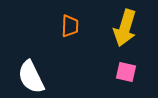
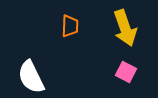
yellow arrow: rotated 36 degrees counterclockwise
pink square: rotated 15 degrees clockwise
